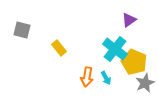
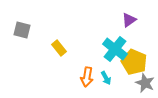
gray star: rotated 24 degrees counterclockwise
